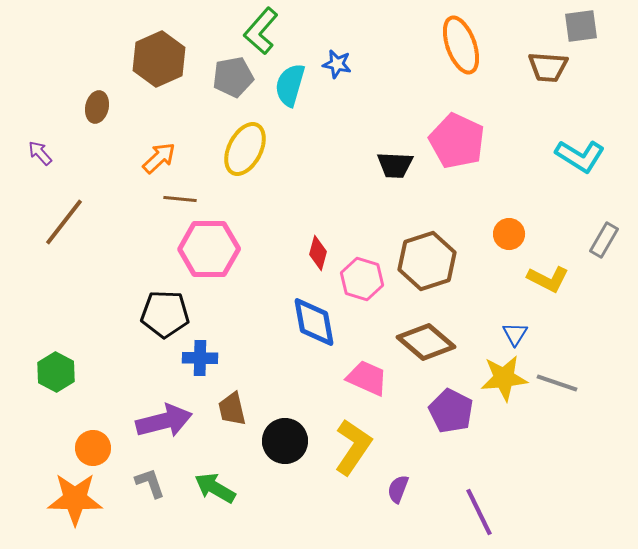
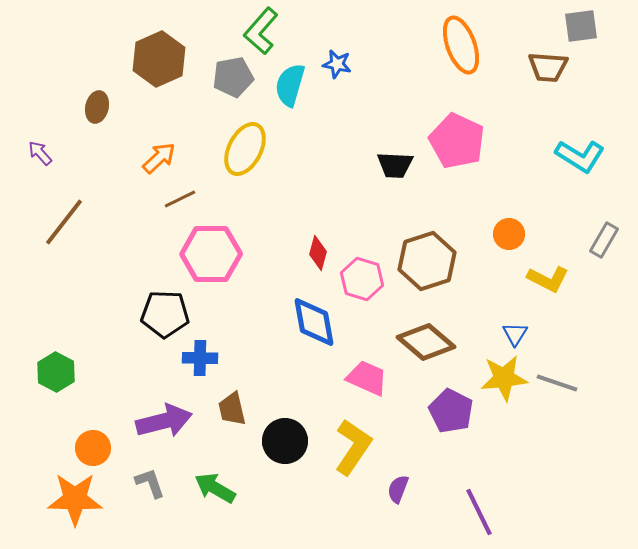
brown line at (180, 199): rotated 32 degrees counterclockwise
pink hexagon at (209, 249): moved 2 px right, 5 px down
